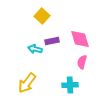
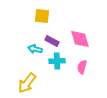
yellow square: rotated 35 degrees counterclockwise
purple rectangle: rotated 40 degrees clockwise
pink semicircle: moved 5 px down
cyan cross: moved 13 px left, 24 px up
